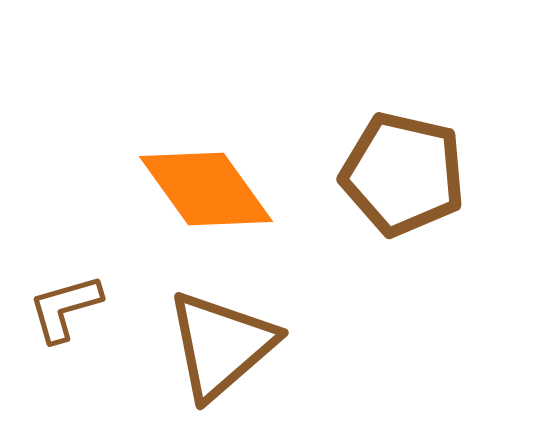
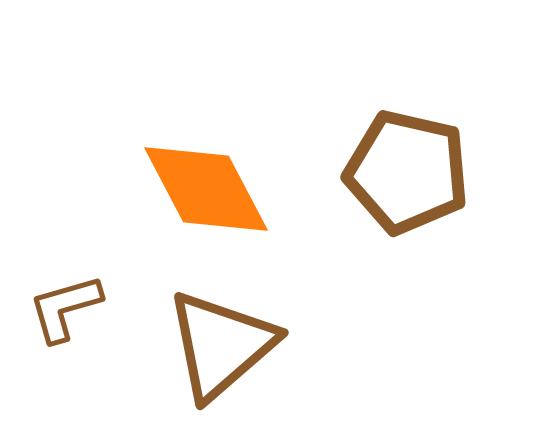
brown pentagon: moved 4 px right, 2 px up
orange diamond: rotated 8 degrees clockwise
